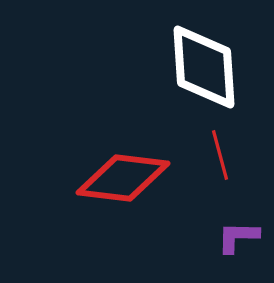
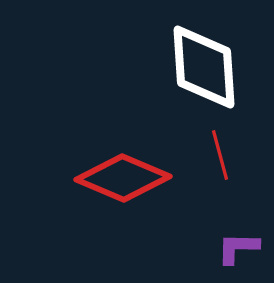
red diamond: rotated 16 degrees clockwise
purple L-shape: moved 11 px down
